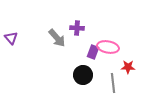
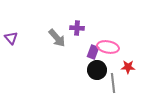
black circle: moved 14 px right, 5 px up
